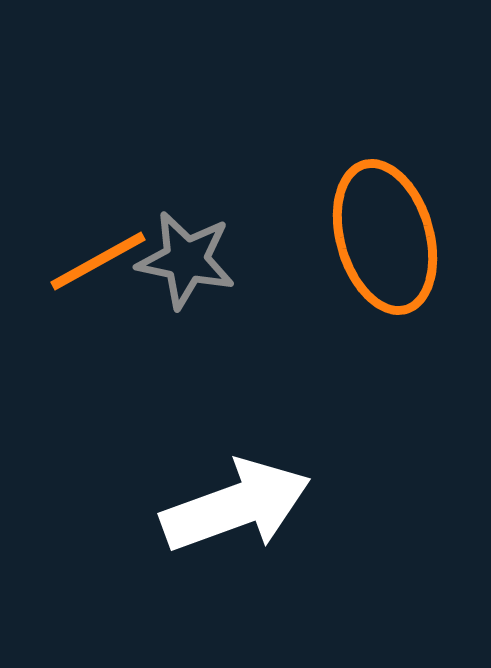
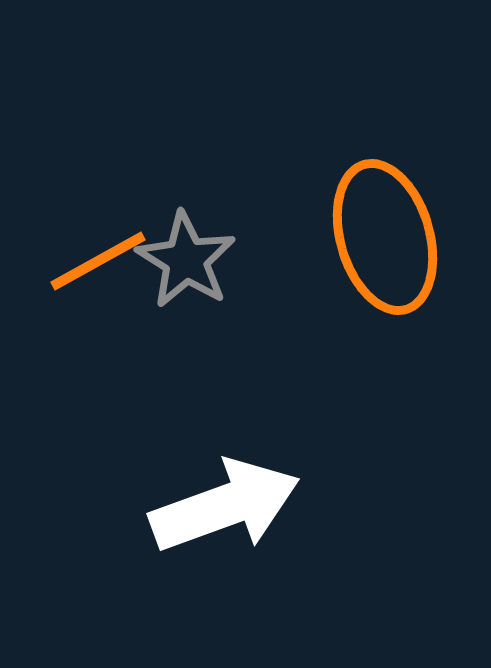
gray star: rotated 20 degrees clockwise
white arrow: moved 11 px left
